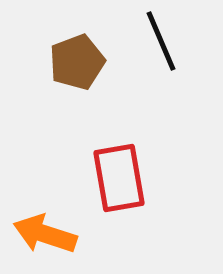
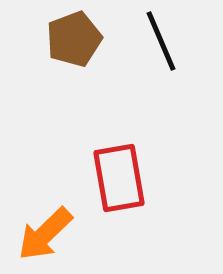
brown pentagon: moved 3 px left, 23 px up
orange arrow: rotated 62 degrees counterclockwise
